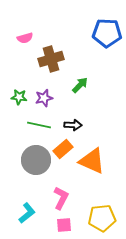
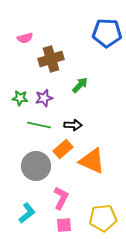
green star: moved 1 px right, 1 px down
gray circle: moved 6 px down
yellow pentagon: moved 1 px right
